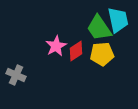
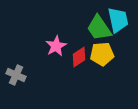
red diamond: moved 3 px right, 6 px down
